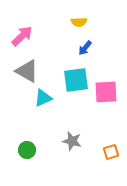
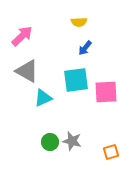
green circle: moved 23 px right, 8 px up
